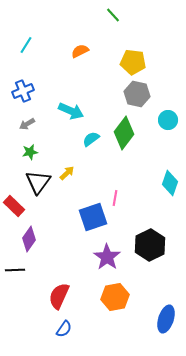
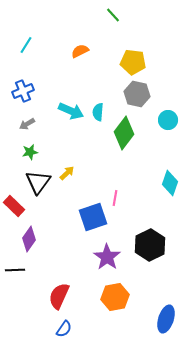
cyan semicircle: moved 7 px right, 27 px up; rotated 48 degrees counterclockwise
